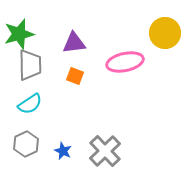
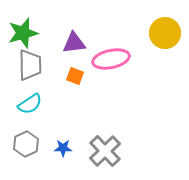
green star: moved 4 px right, 1 px up
pink ellipse: moved 14 px left, 3 px up
blue star: moved 3 px up; rotated 24 degrees counterclockwise
